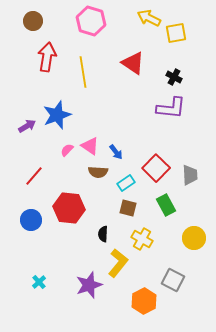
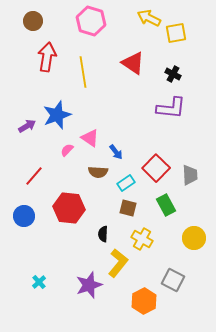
black cross: moved 1 px left, 3 px up
pink triangle: moved 8 px up
blue circle: moved 7 px left, 4 px up
